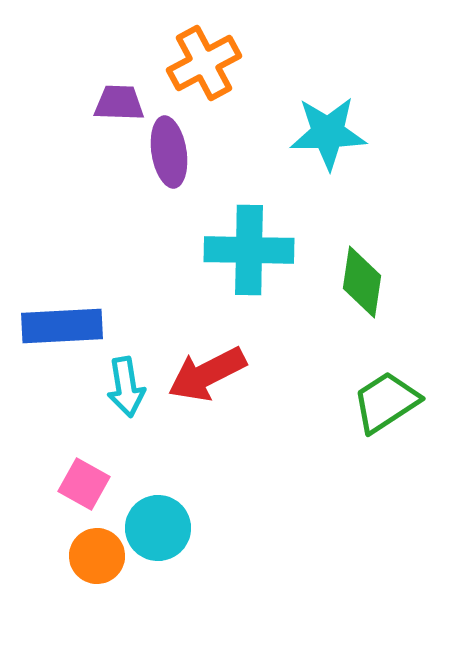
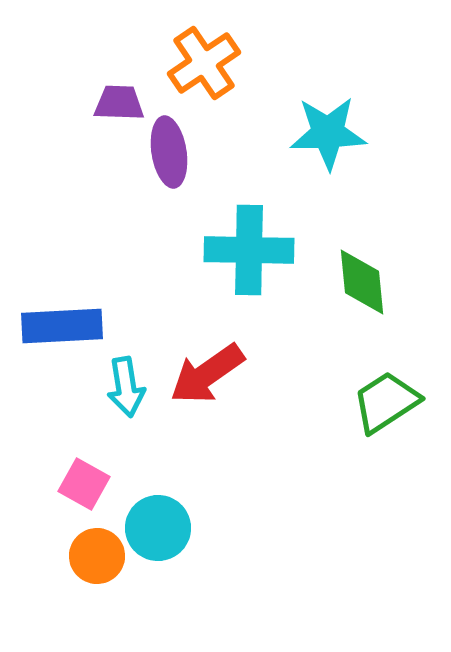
orange cross: rotated 6 degrees counterclockwise
green diamond: rotated 14 degrees counterclockwise
red arrow: rotated 8 degrees counterclockwise
